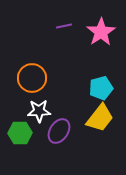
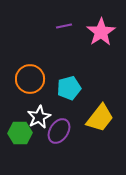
orange circle: moved 2 px left, 1 px down
cyan pentagon: moved 32 px left
white star: moved 6 px down; rotated 25 degrees counterclockwise
